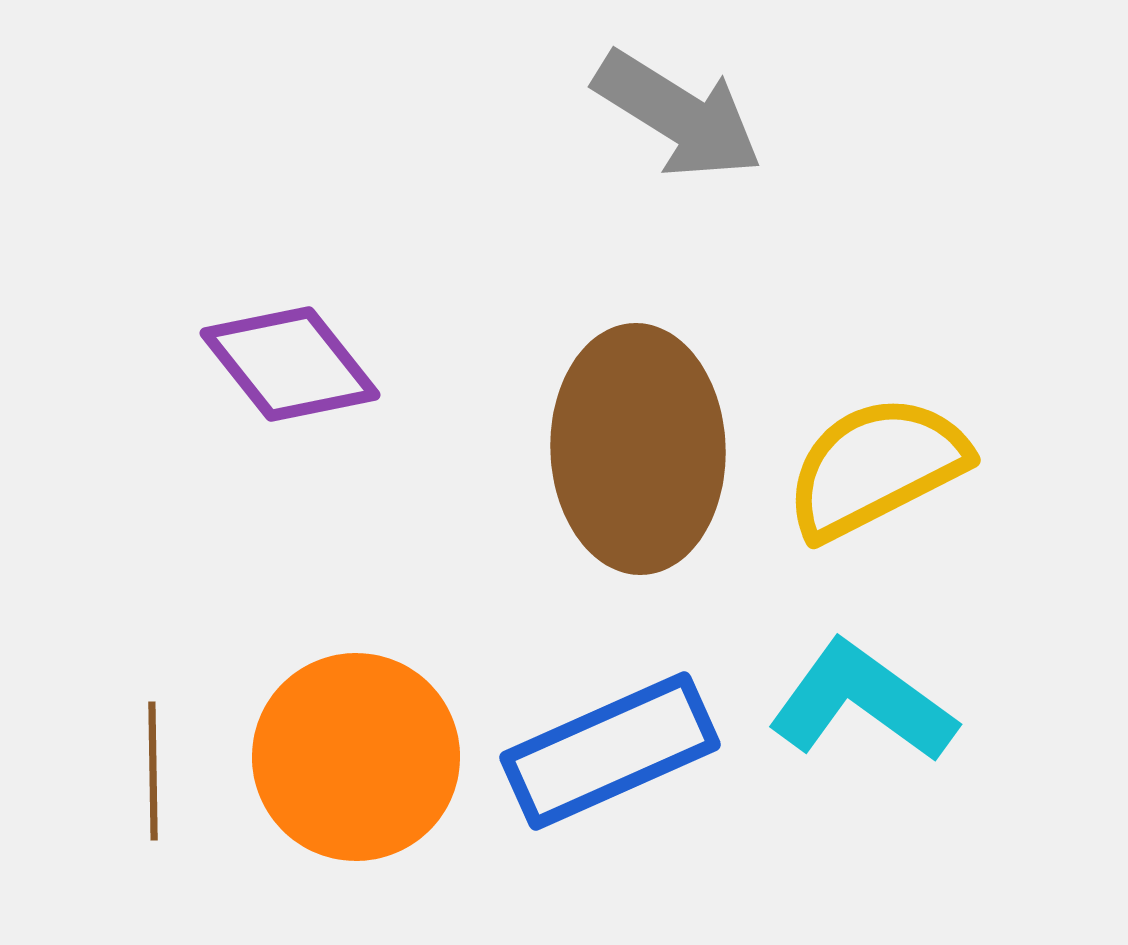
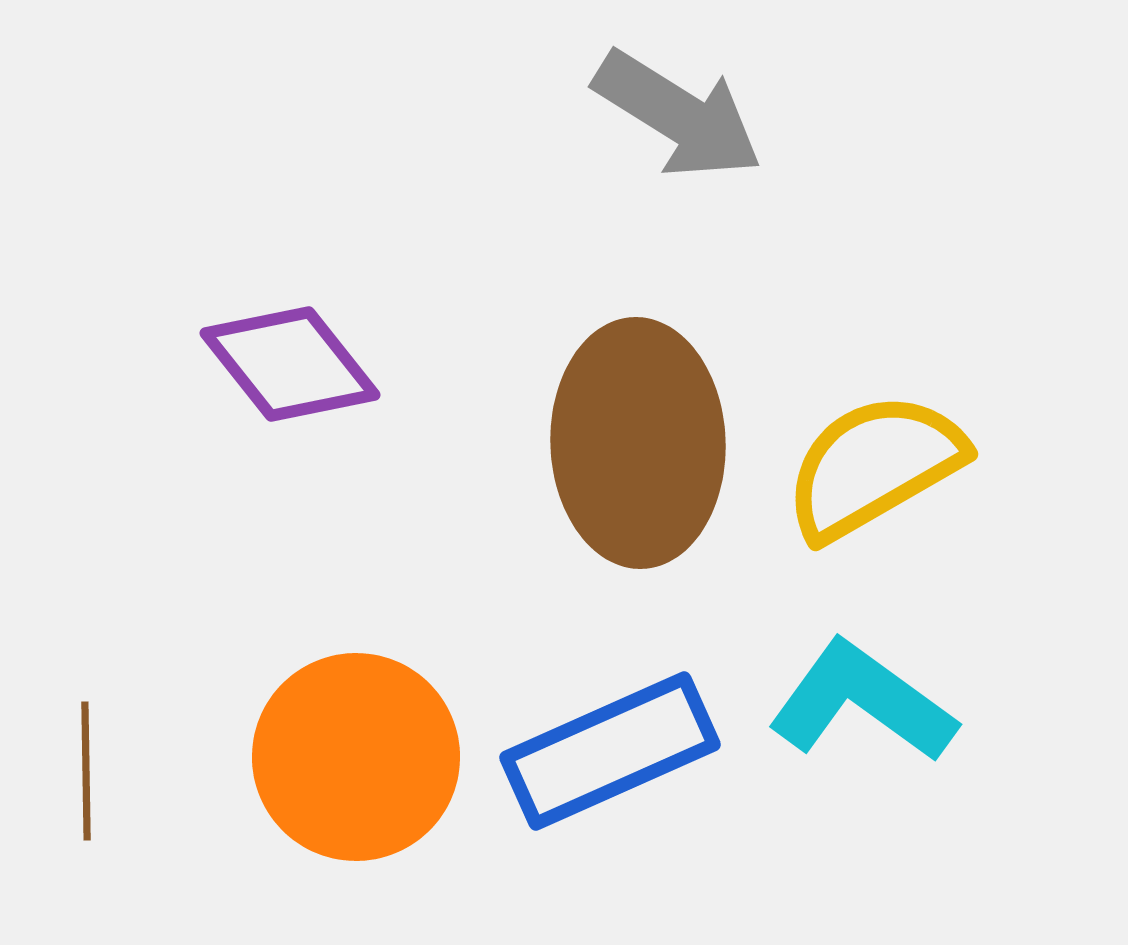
brown ellipse: moved 6 px up
yellow semicircle: moved 2 px left, 1 px up; rotated 3 degrees counterclockwise
brown line: moved 67 px left
